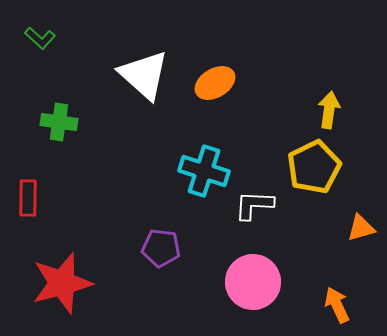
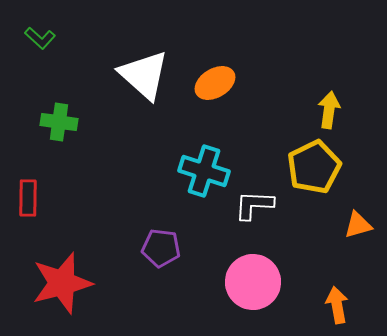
orange triangle: moved 3 px left, 3 px up
orange arrow: rotated 15 degrees clockwise
